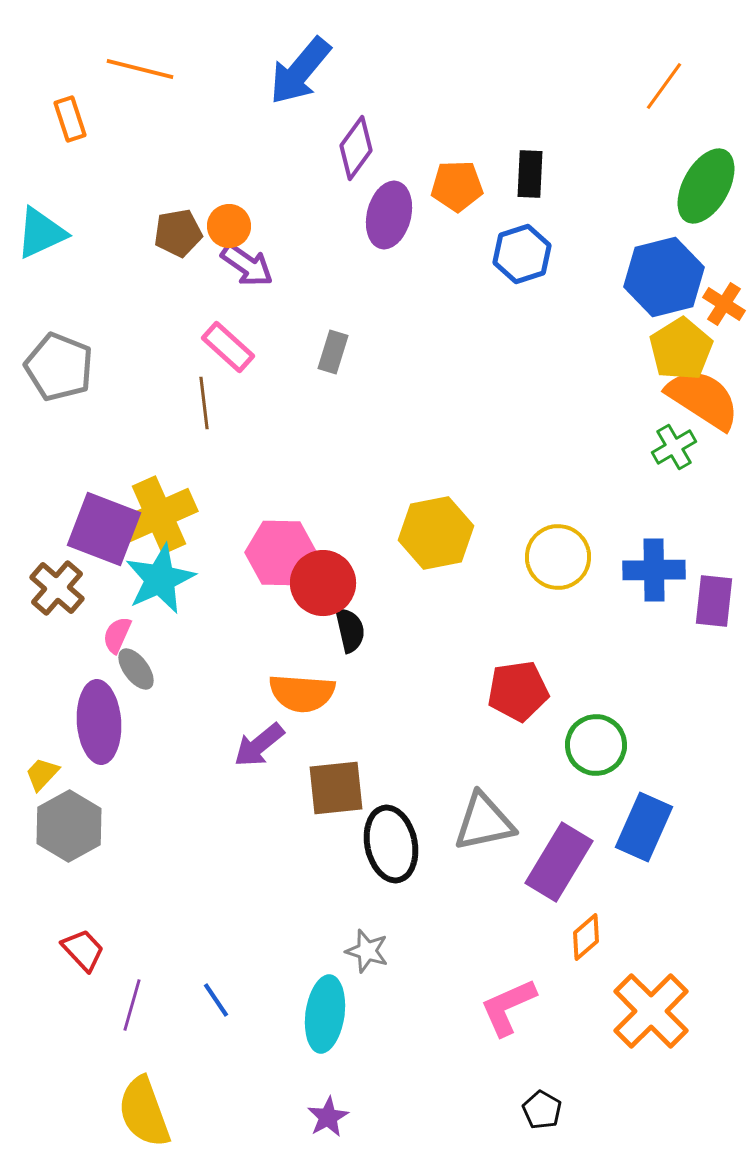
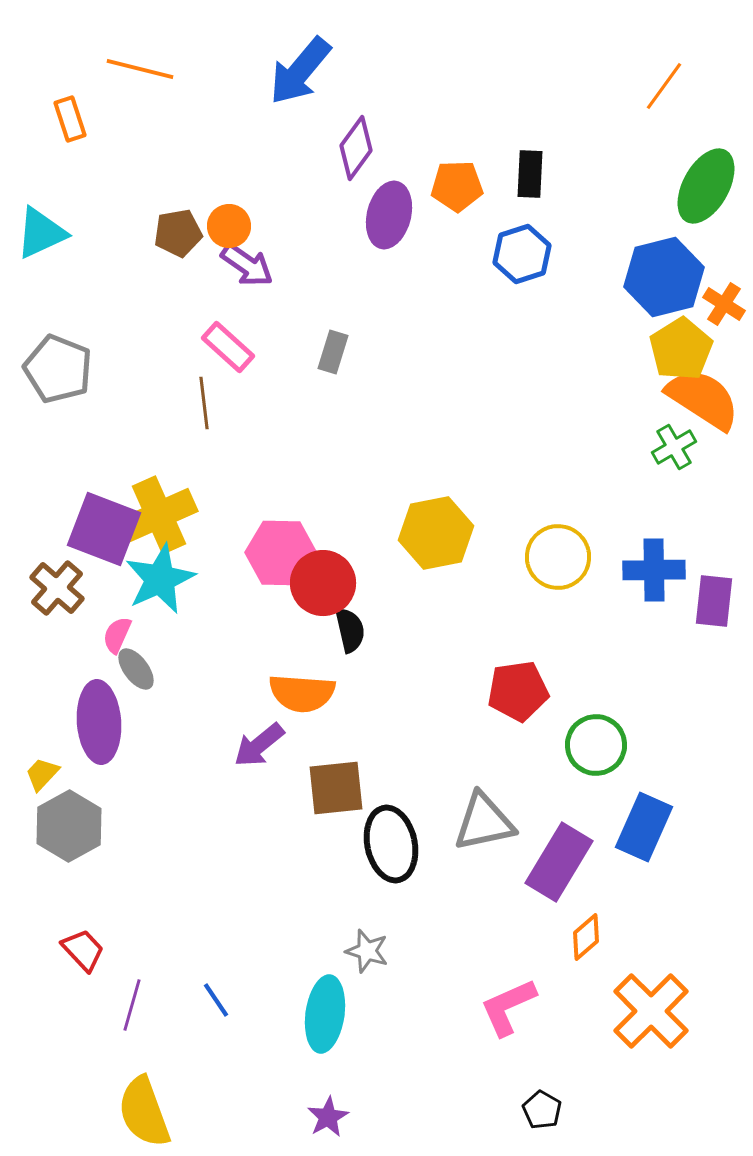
gray pentagon at (59, 367): moved 1 px left, 2 px down
